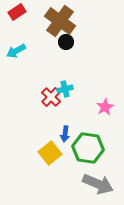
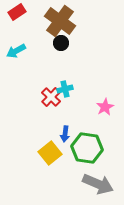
black circle: moved 5 px left, 1 px down
green hexagon: moved 1 px left
